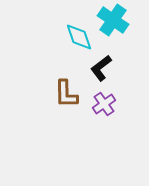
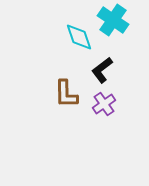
black L-shape: moved 1 px right, 2 px down
